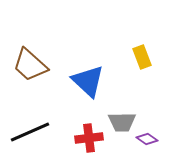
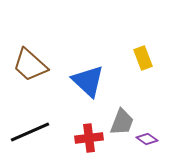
yellow rectangle: moved 1 px right, 1 px down
gray trapezoid: rotated 68 degrees counterclockwise
